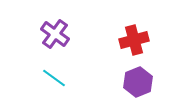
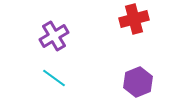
purple cross: moved 1 px left, 2 px down; rotated 24 degrees clockwise
red cross: moved 21 px up
